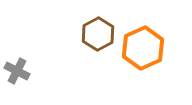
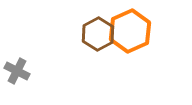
orange hexagon: moved 13 px left, 17 px up
